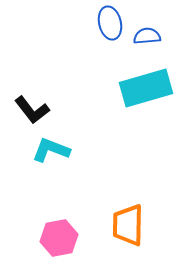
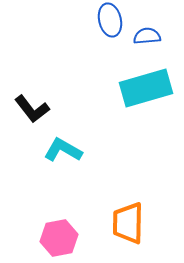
blue ellipse: moved 3 px up
black L-shape: moved 1 px up
cyan L-shape: moved 12 px right; rotated 9 degrees clockwise
orange trapezoid: moved 2 px up
